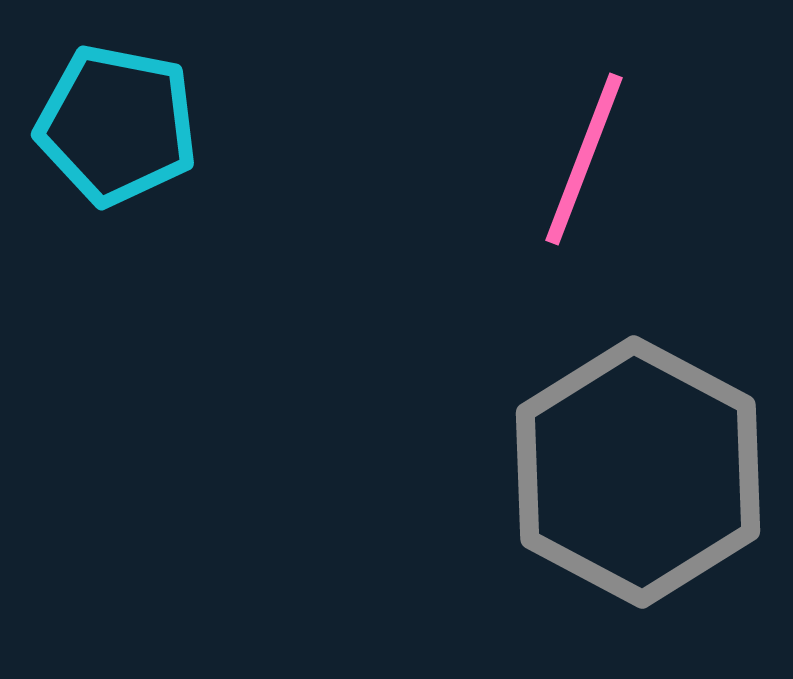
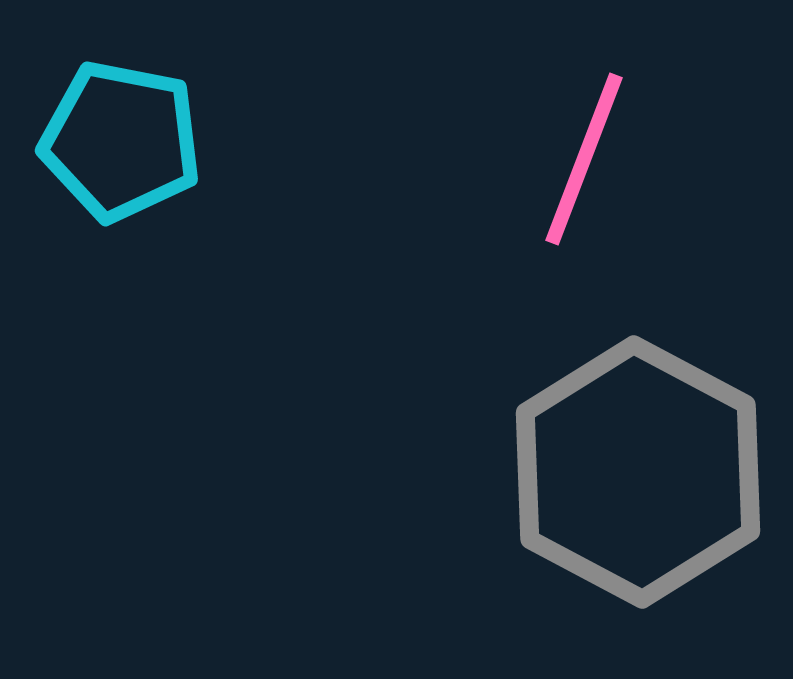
cyan pentagon: moved 4 px right, 16 px down
